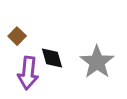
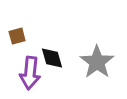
brown square: rotated 30 degrees clockwise
purple arrow: moved 2 px right
